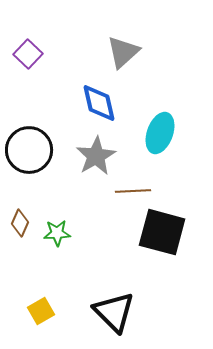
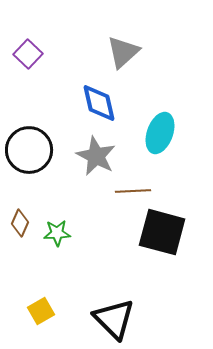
gray star: rotated 15 degrees counterclockwise
black triangle: moved 7 px down
